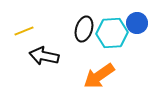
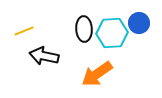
blue circle: moved 2 px right
black ellipse: rotated 20 degrees counterclockwise
orange arrow: moved 2 px left, 2 px up
